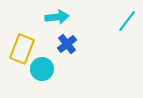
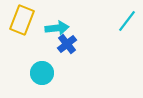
cyan arrow: moved 11 px down
yellow rectangle: moved 29 px up
cyan circle: moved 4 px down
